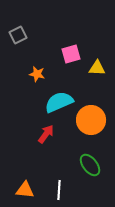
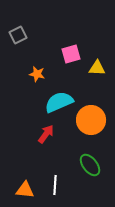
white line: moved 4 px left, 5 px up
